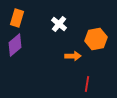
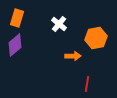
orange hexagon: moved 1 px up
